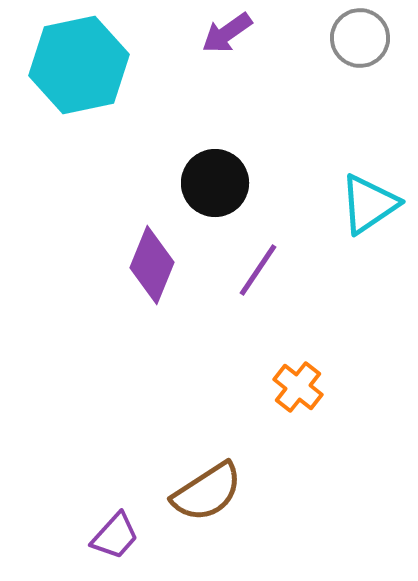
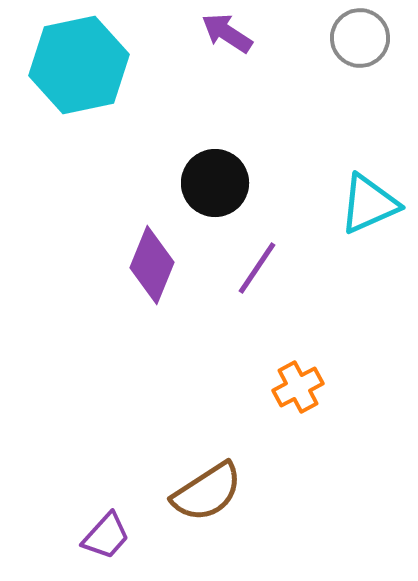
purple arrow: rotated 68 degrees clockwise
cyan triangle: rotated 10 degrees clockwise
purple line: moved 1 px left, 2 px up
orange cross: rotated 24 degrees clockwise
purple trapezoid: moved 9 px left
